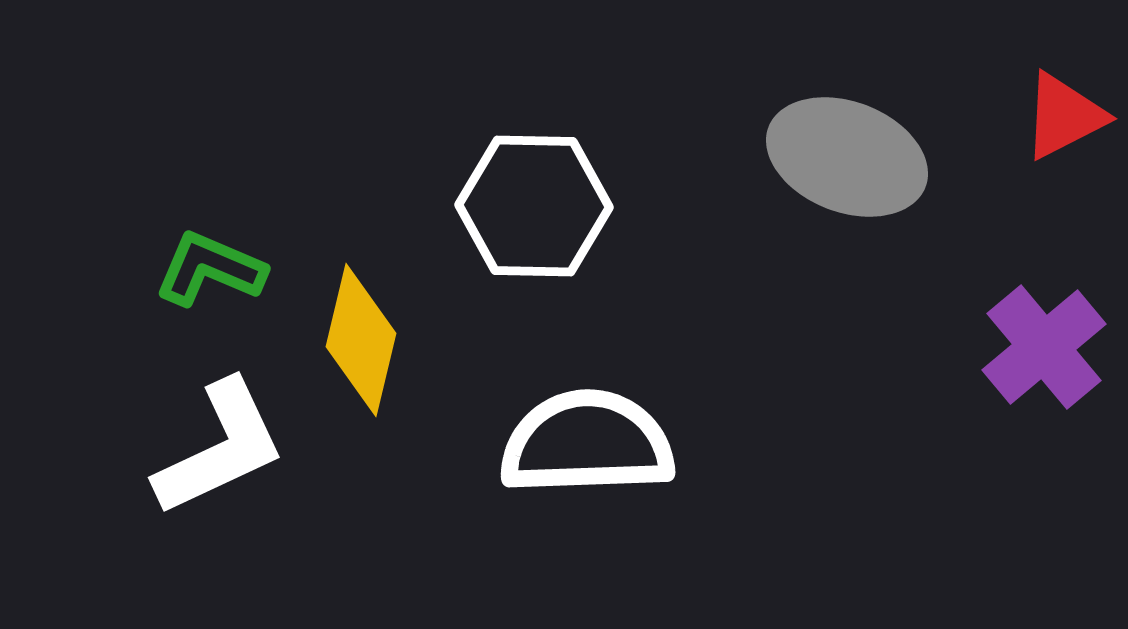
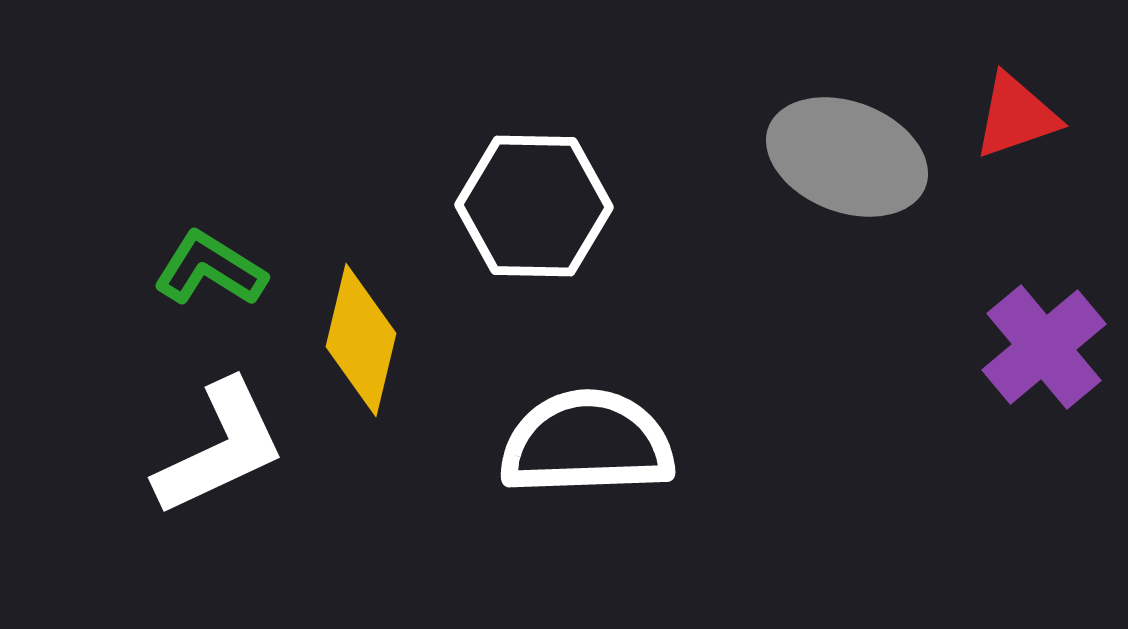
red triangle: moved 48 px left; rotated 8 degrees clockwise
green L-shape: rotated 9 degrees clockwise
